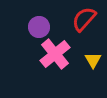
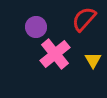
purple circle: moved 3 px left
